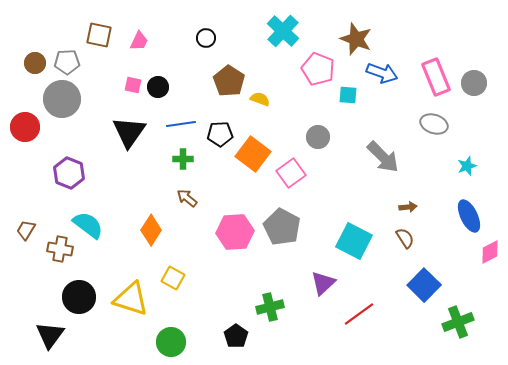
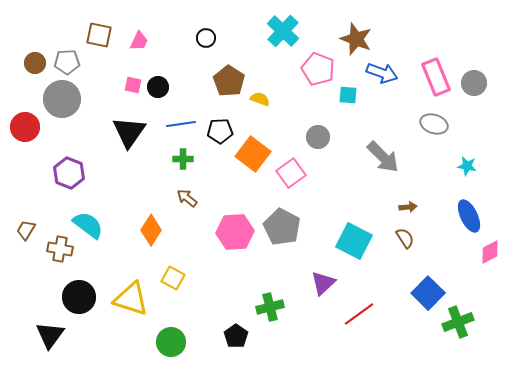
black pentagon at (220, 134): moved 3 px up
cyan star at (467, 166): rotated 30 degrees clockwise
blue square at (424, 285): moved 4 px right, 8 px down
